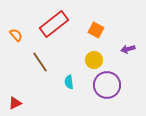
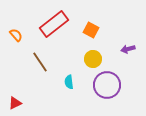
orange square: moved 5 px left
yellow circle: moved 1 px left, 1 px up
